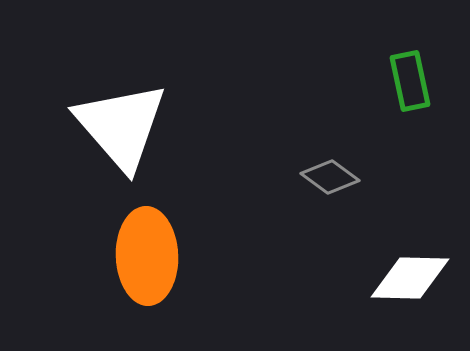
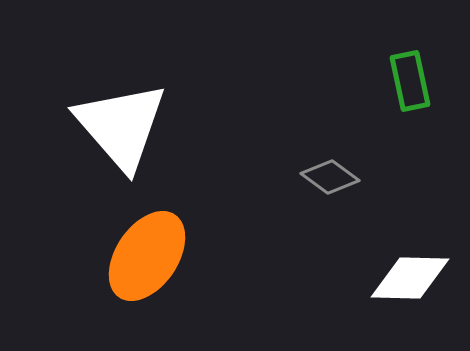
orange ellipse: rotated 36 degrees clockwise
